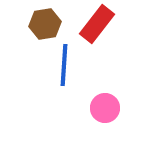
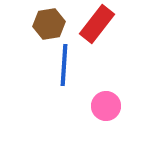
brown hexagon: moved 4 px right
pink circle: moved 1 px right, 2 px up
